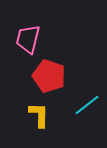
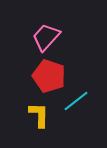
pink trapezoid: moved 18 px right, 2 px up; rotated 28 degrees clockwise
cyan line: moved 11 px left, 4 px up
